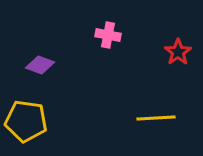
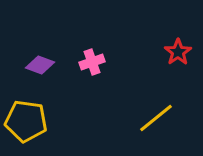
pink cross: moved 16 px left, 27 px down; rotated 30 degrees counterclockwise
yellow line: rotated 36 degrees counterclockwise
